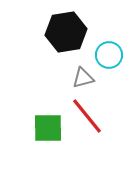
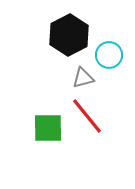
black hexagon: moved 3 px right, 3 px down; rotated 18 degrees counterclockwise
